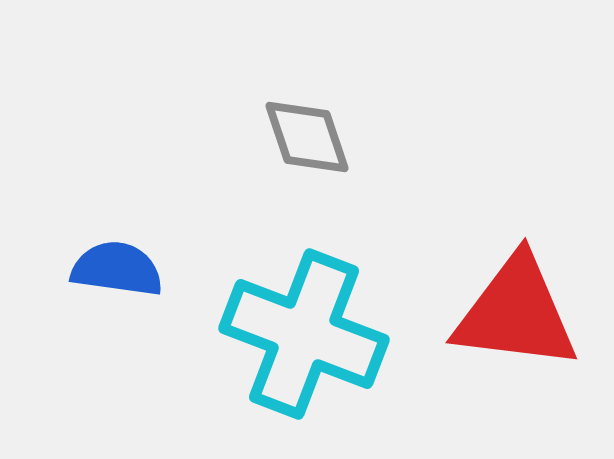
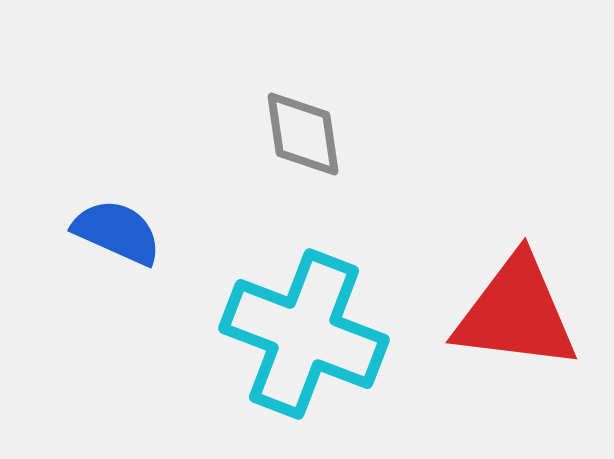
gray diamond: moved 4 px left, 3 px up; rotated 10 degrees clockwise
blue semicircle: moved 37 px up; rotated 16 degrees clockwise
